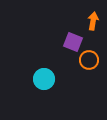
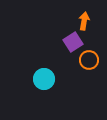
orange arrow: moved 9 px left
purple square: rotated 36 degrees clockwise
